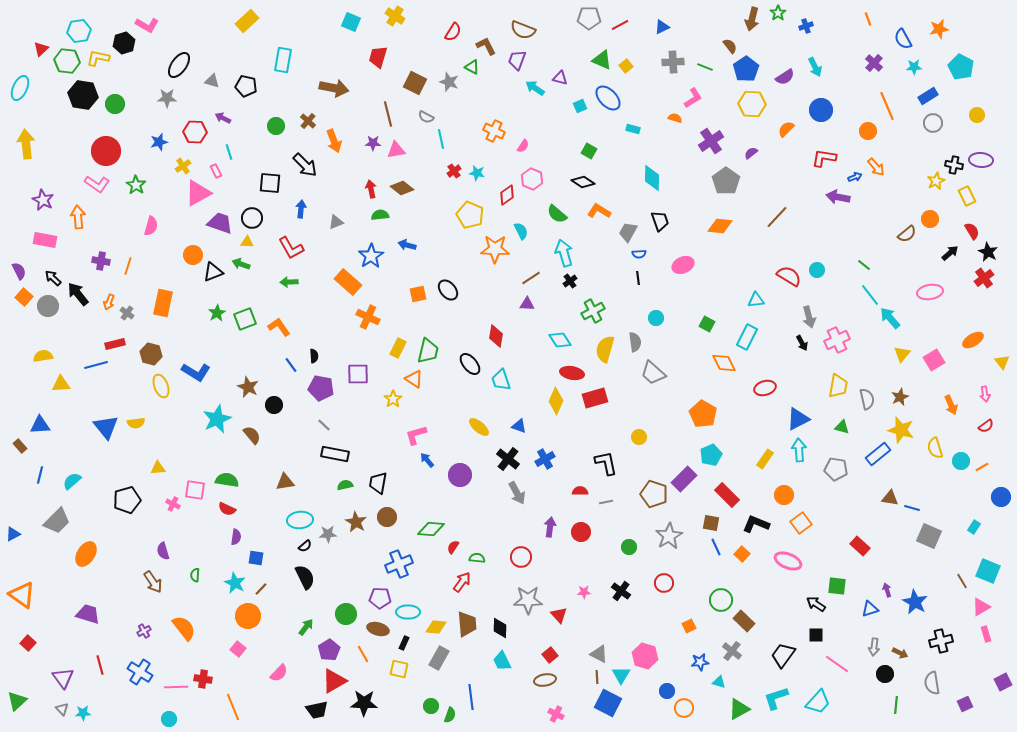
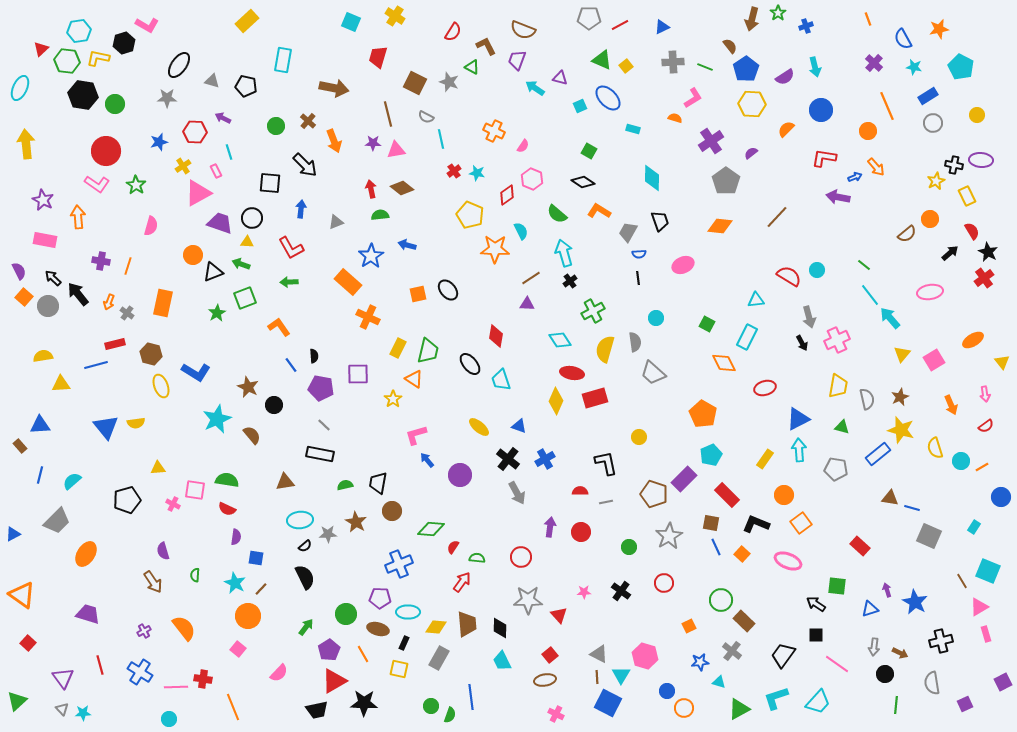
cyan arrow at (815, 67): rotated 12 degrees clockwise
cyan star at (914, 67): rotated 14 degrees clockwise
green square at (245, 319): moved 21 px up
black rectangle at (335, 454): moved 15 px left
brown circle at (387, 517): moved 5 px right, 6 px up
pink triangle at (981, 607): moved 2 px left
